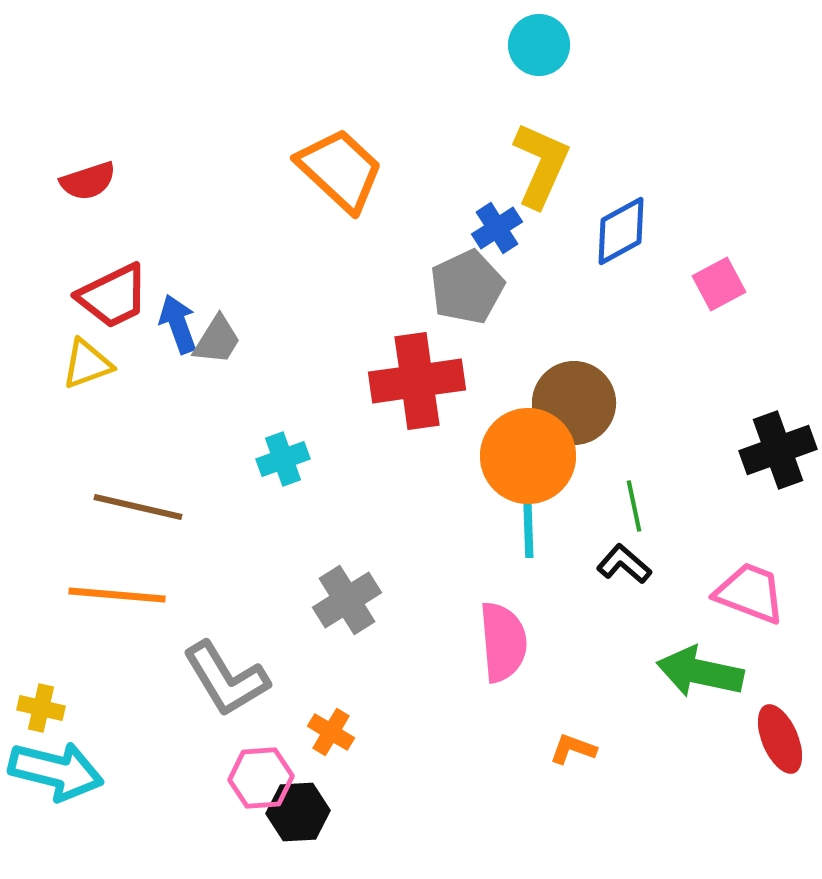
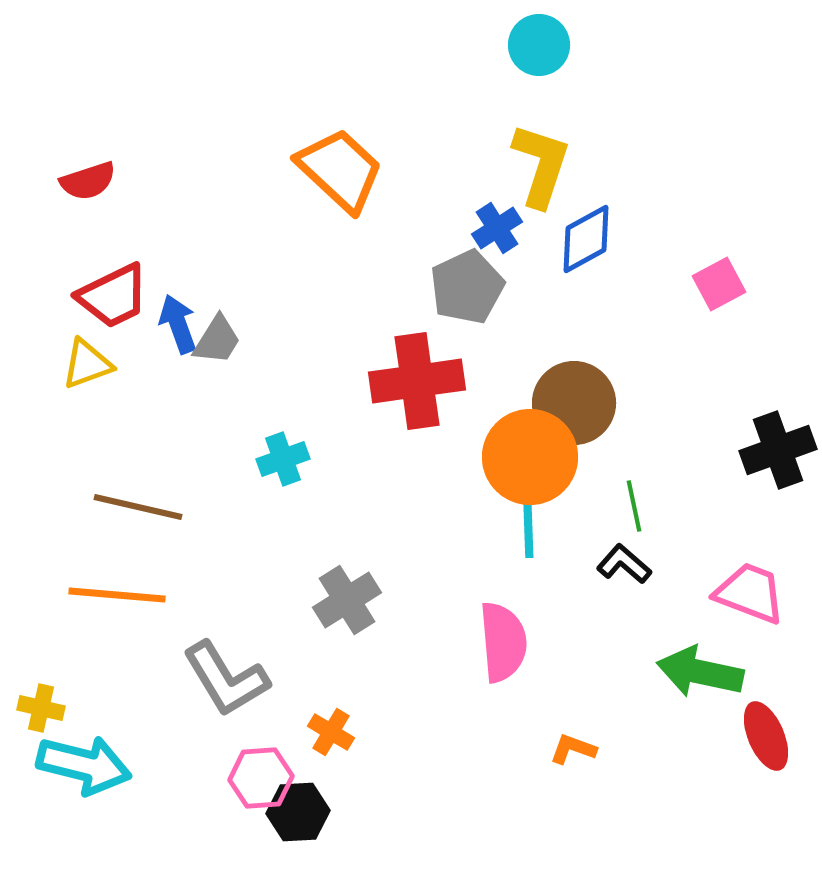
yellow L-shape: rotated 6 degrees counterclockwise
blue diamond: moved 35 px left, 8 px down
orange circle: moved 2 px right, 1 px down
red ellipse: moved 14 px left, 3 px up
cyan arrow: moved 28 px right, 6 px up
